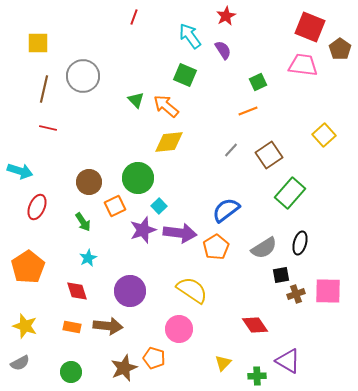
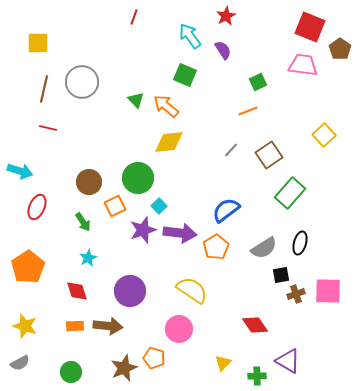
gray circle at (83, 76): moved 1 px left, 6 px down
orange rectangle at (72, 327): moved 3 px right, 1 px up; rotated 12 degrees counterclockwise
